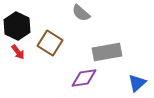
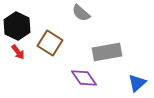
purple diamond: rotated 64 degrees clockwise
